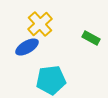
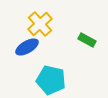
green rectangle: moved 4 px left, 2 px down
cyan pentagon: rotated 20 degrees clockwise
